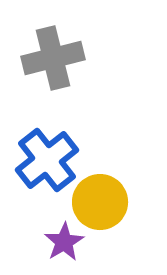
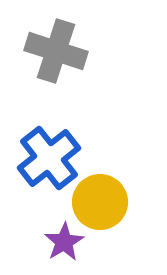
gray cross: moved 3 px right, 7 px up; rotated 32 degrees clockwise
blue cross: moved 2 px right, 2 px up
